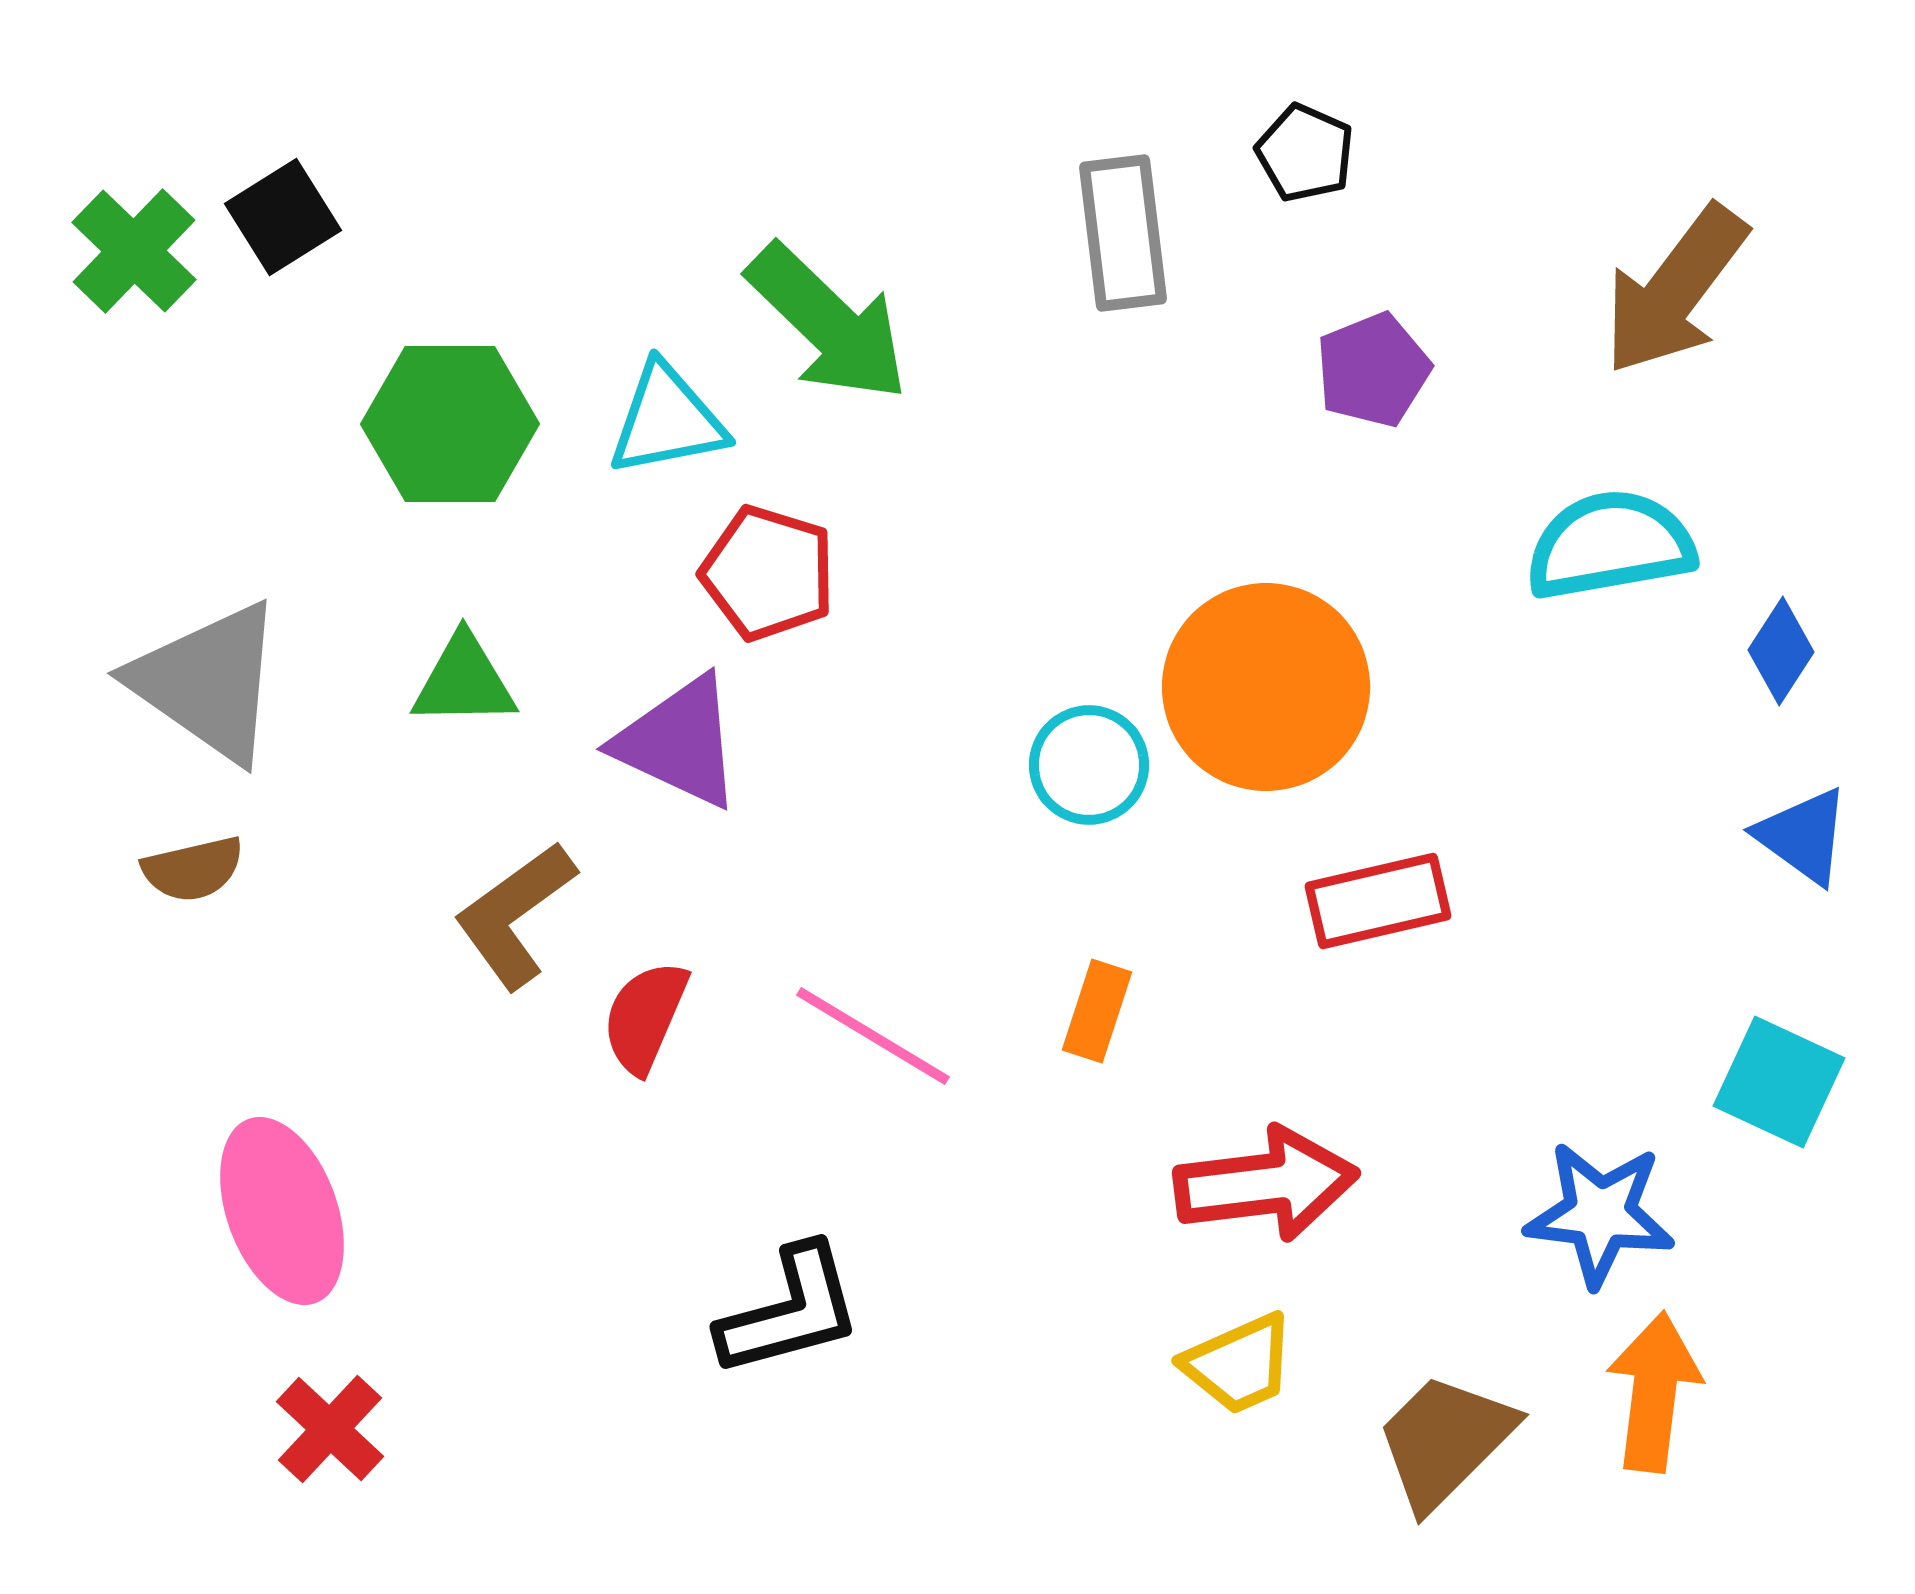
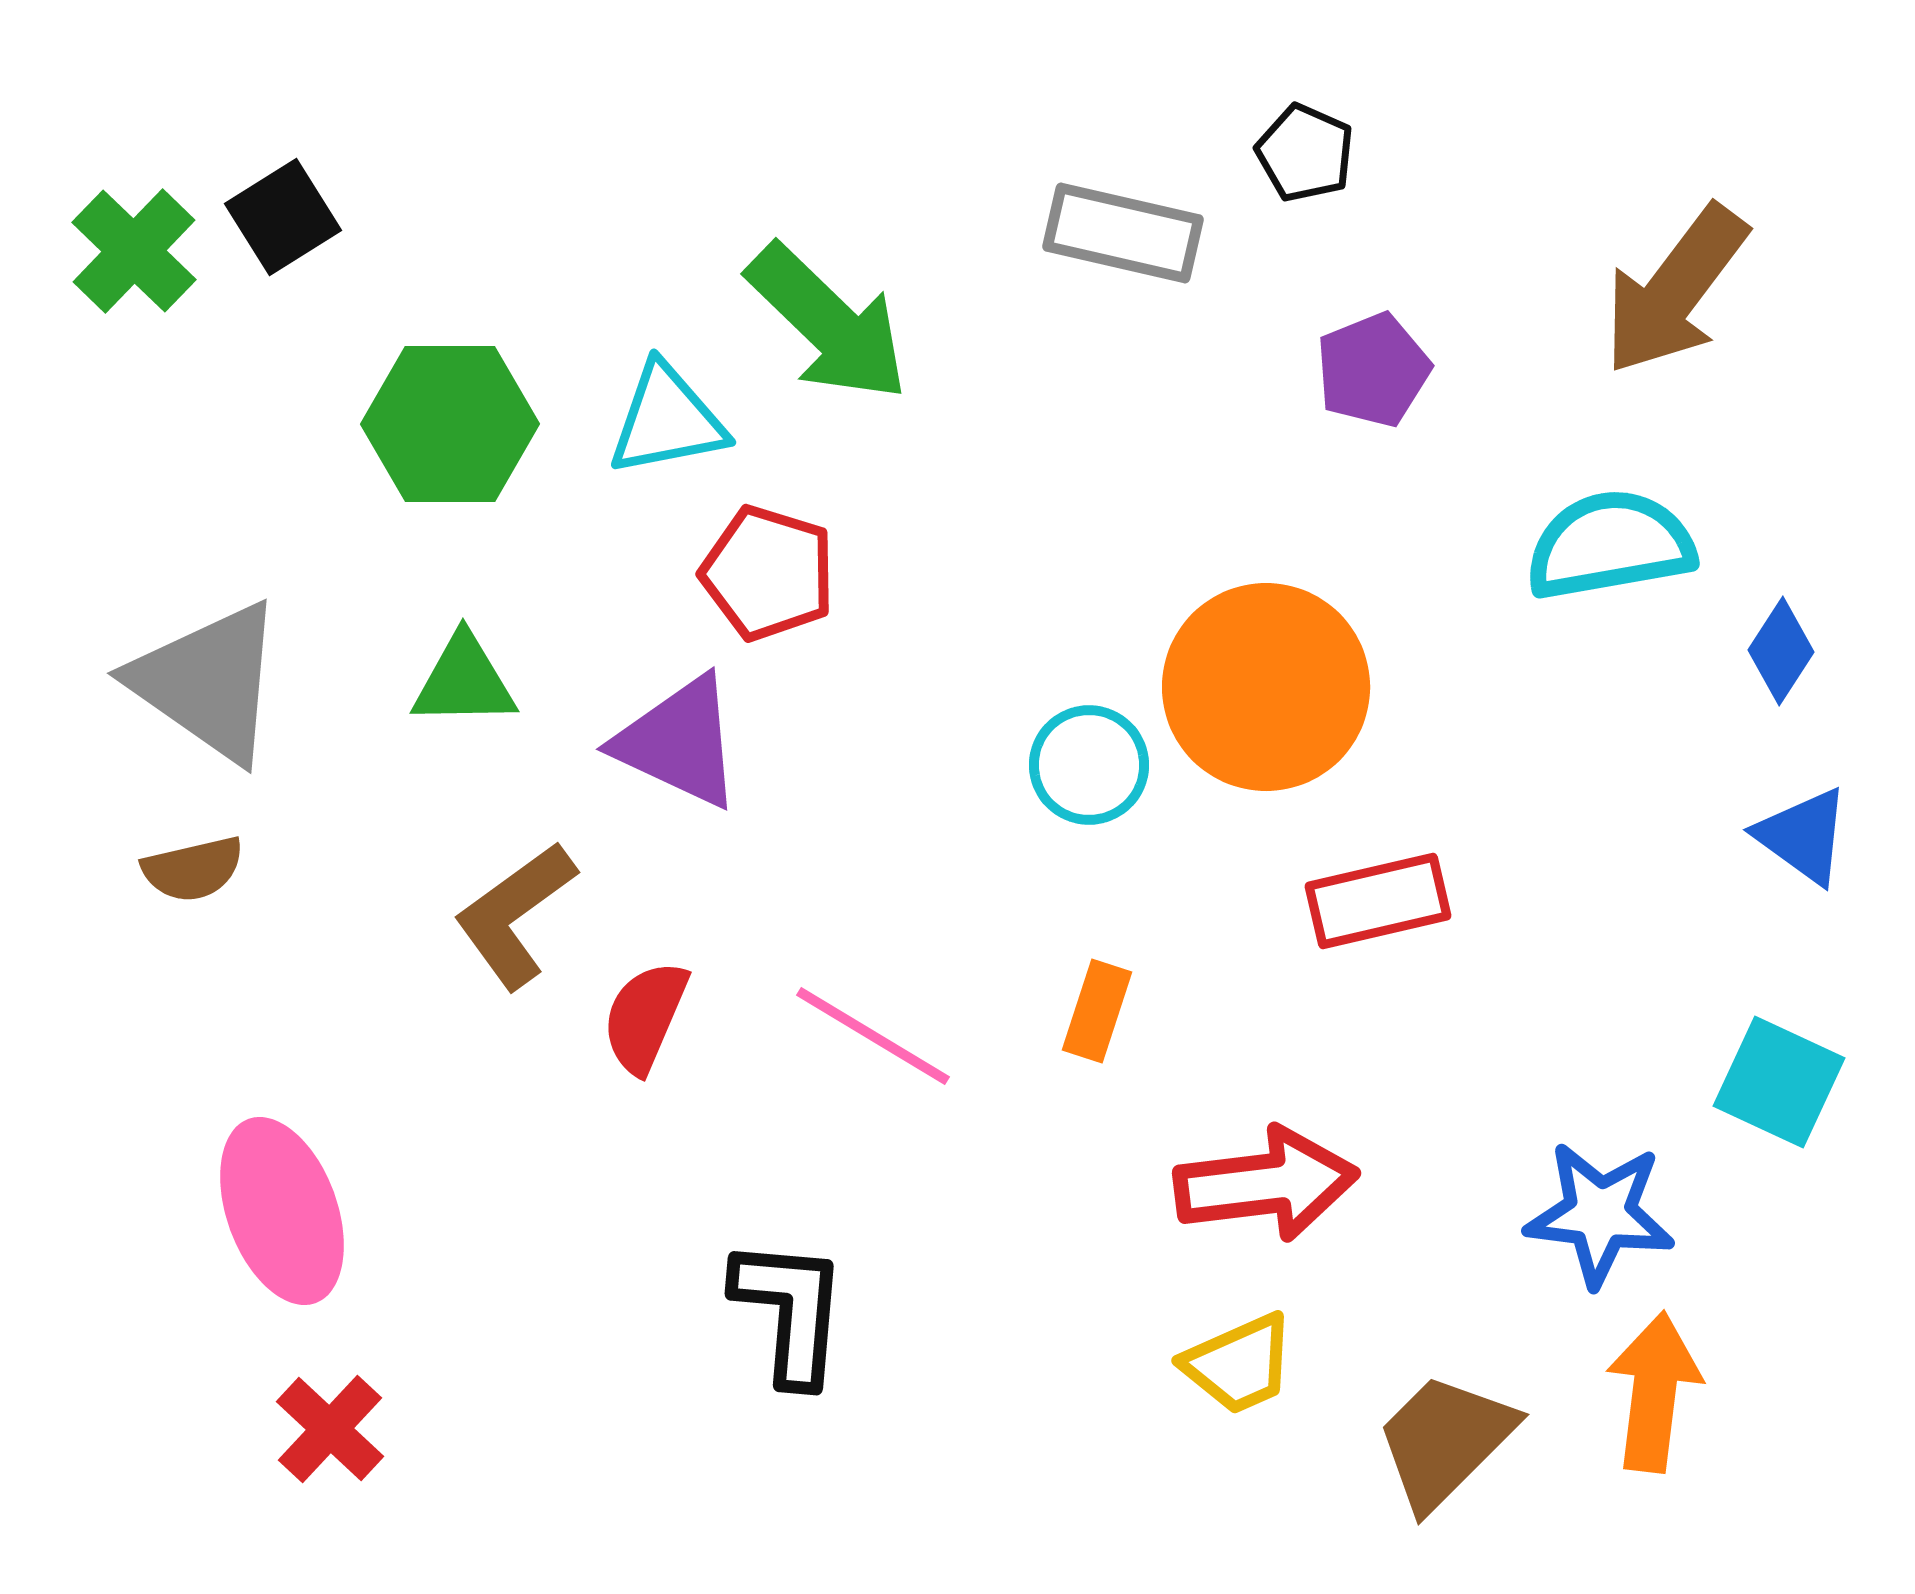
gray rectangle: rotated 70 degrees counterclockwise
black L-shape: rotated 70 degrees counterclockwise
